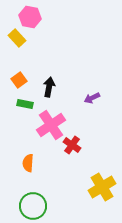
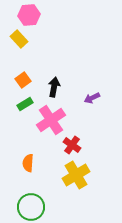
pink hexagon: moved 1 px left, 2 px up; rotated 15 degrees counterclockwise
yellow rectangle: moved 2 px right, 1 px down
orange square: moved 4 px right
black arrow: moved 5 px right
green rectangle: rotated 42 degrees counterclockwise
pink cross: moved 5 px up
yellow cross: moved 26 px left, 12 px up
green circle: moved 2 px left, 1 px down
